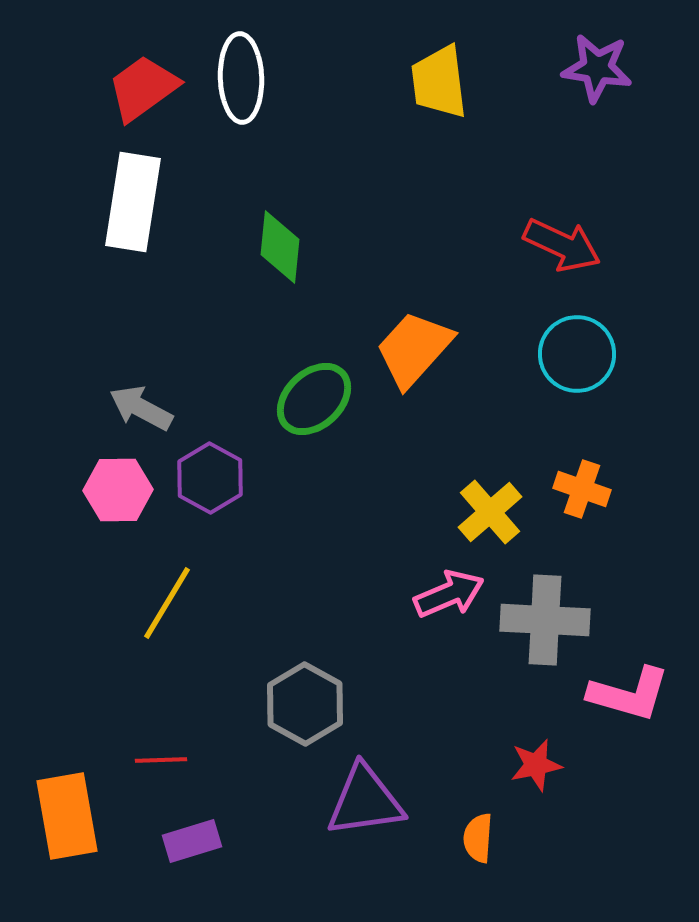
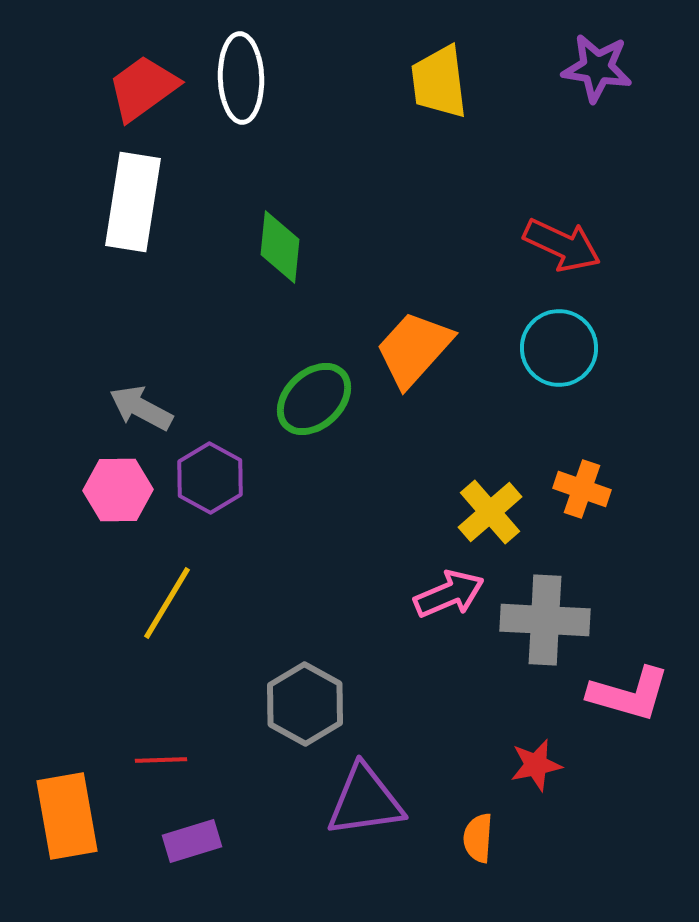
cyan circle: moved 18 px left, 6 px up
